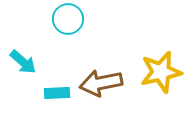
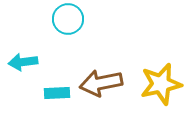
cyan arrow: rotated 132 degrees clockwise
yellow star: moved 12 px down
